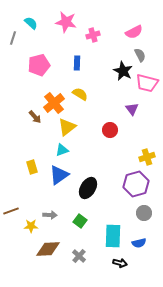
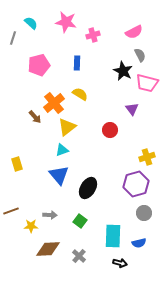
yellow rectangle: moved 15 px left, 3 px up
blue triangle: rotated 35 degrees counterclockwise
